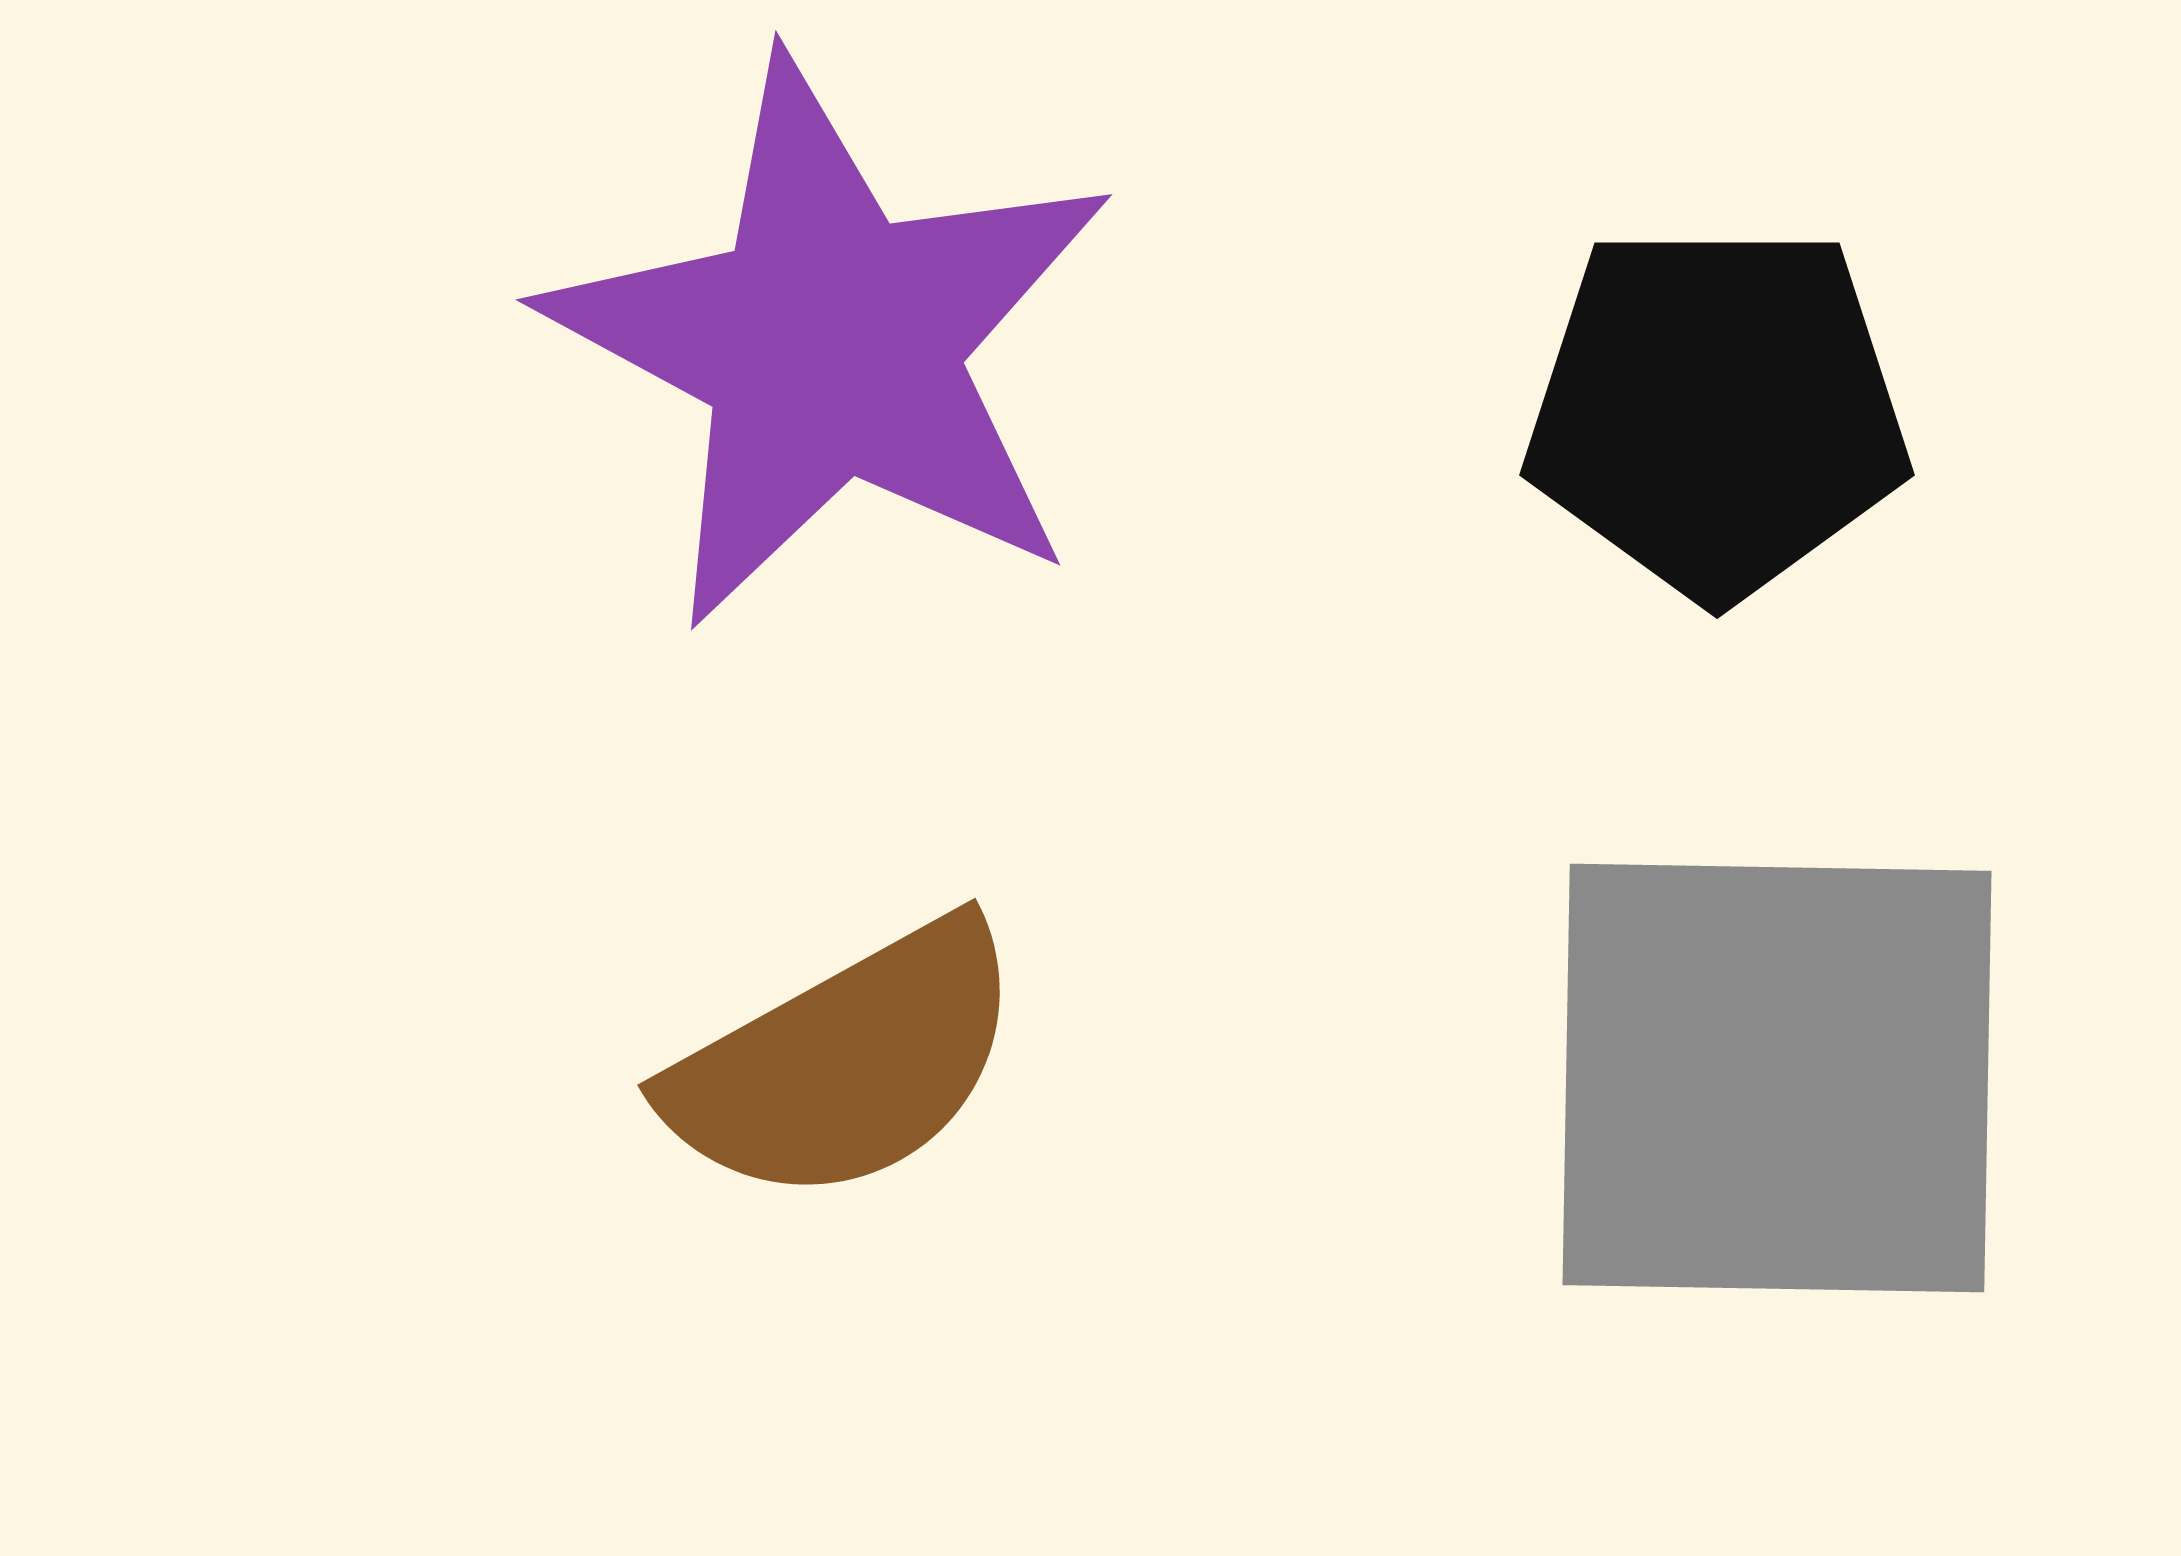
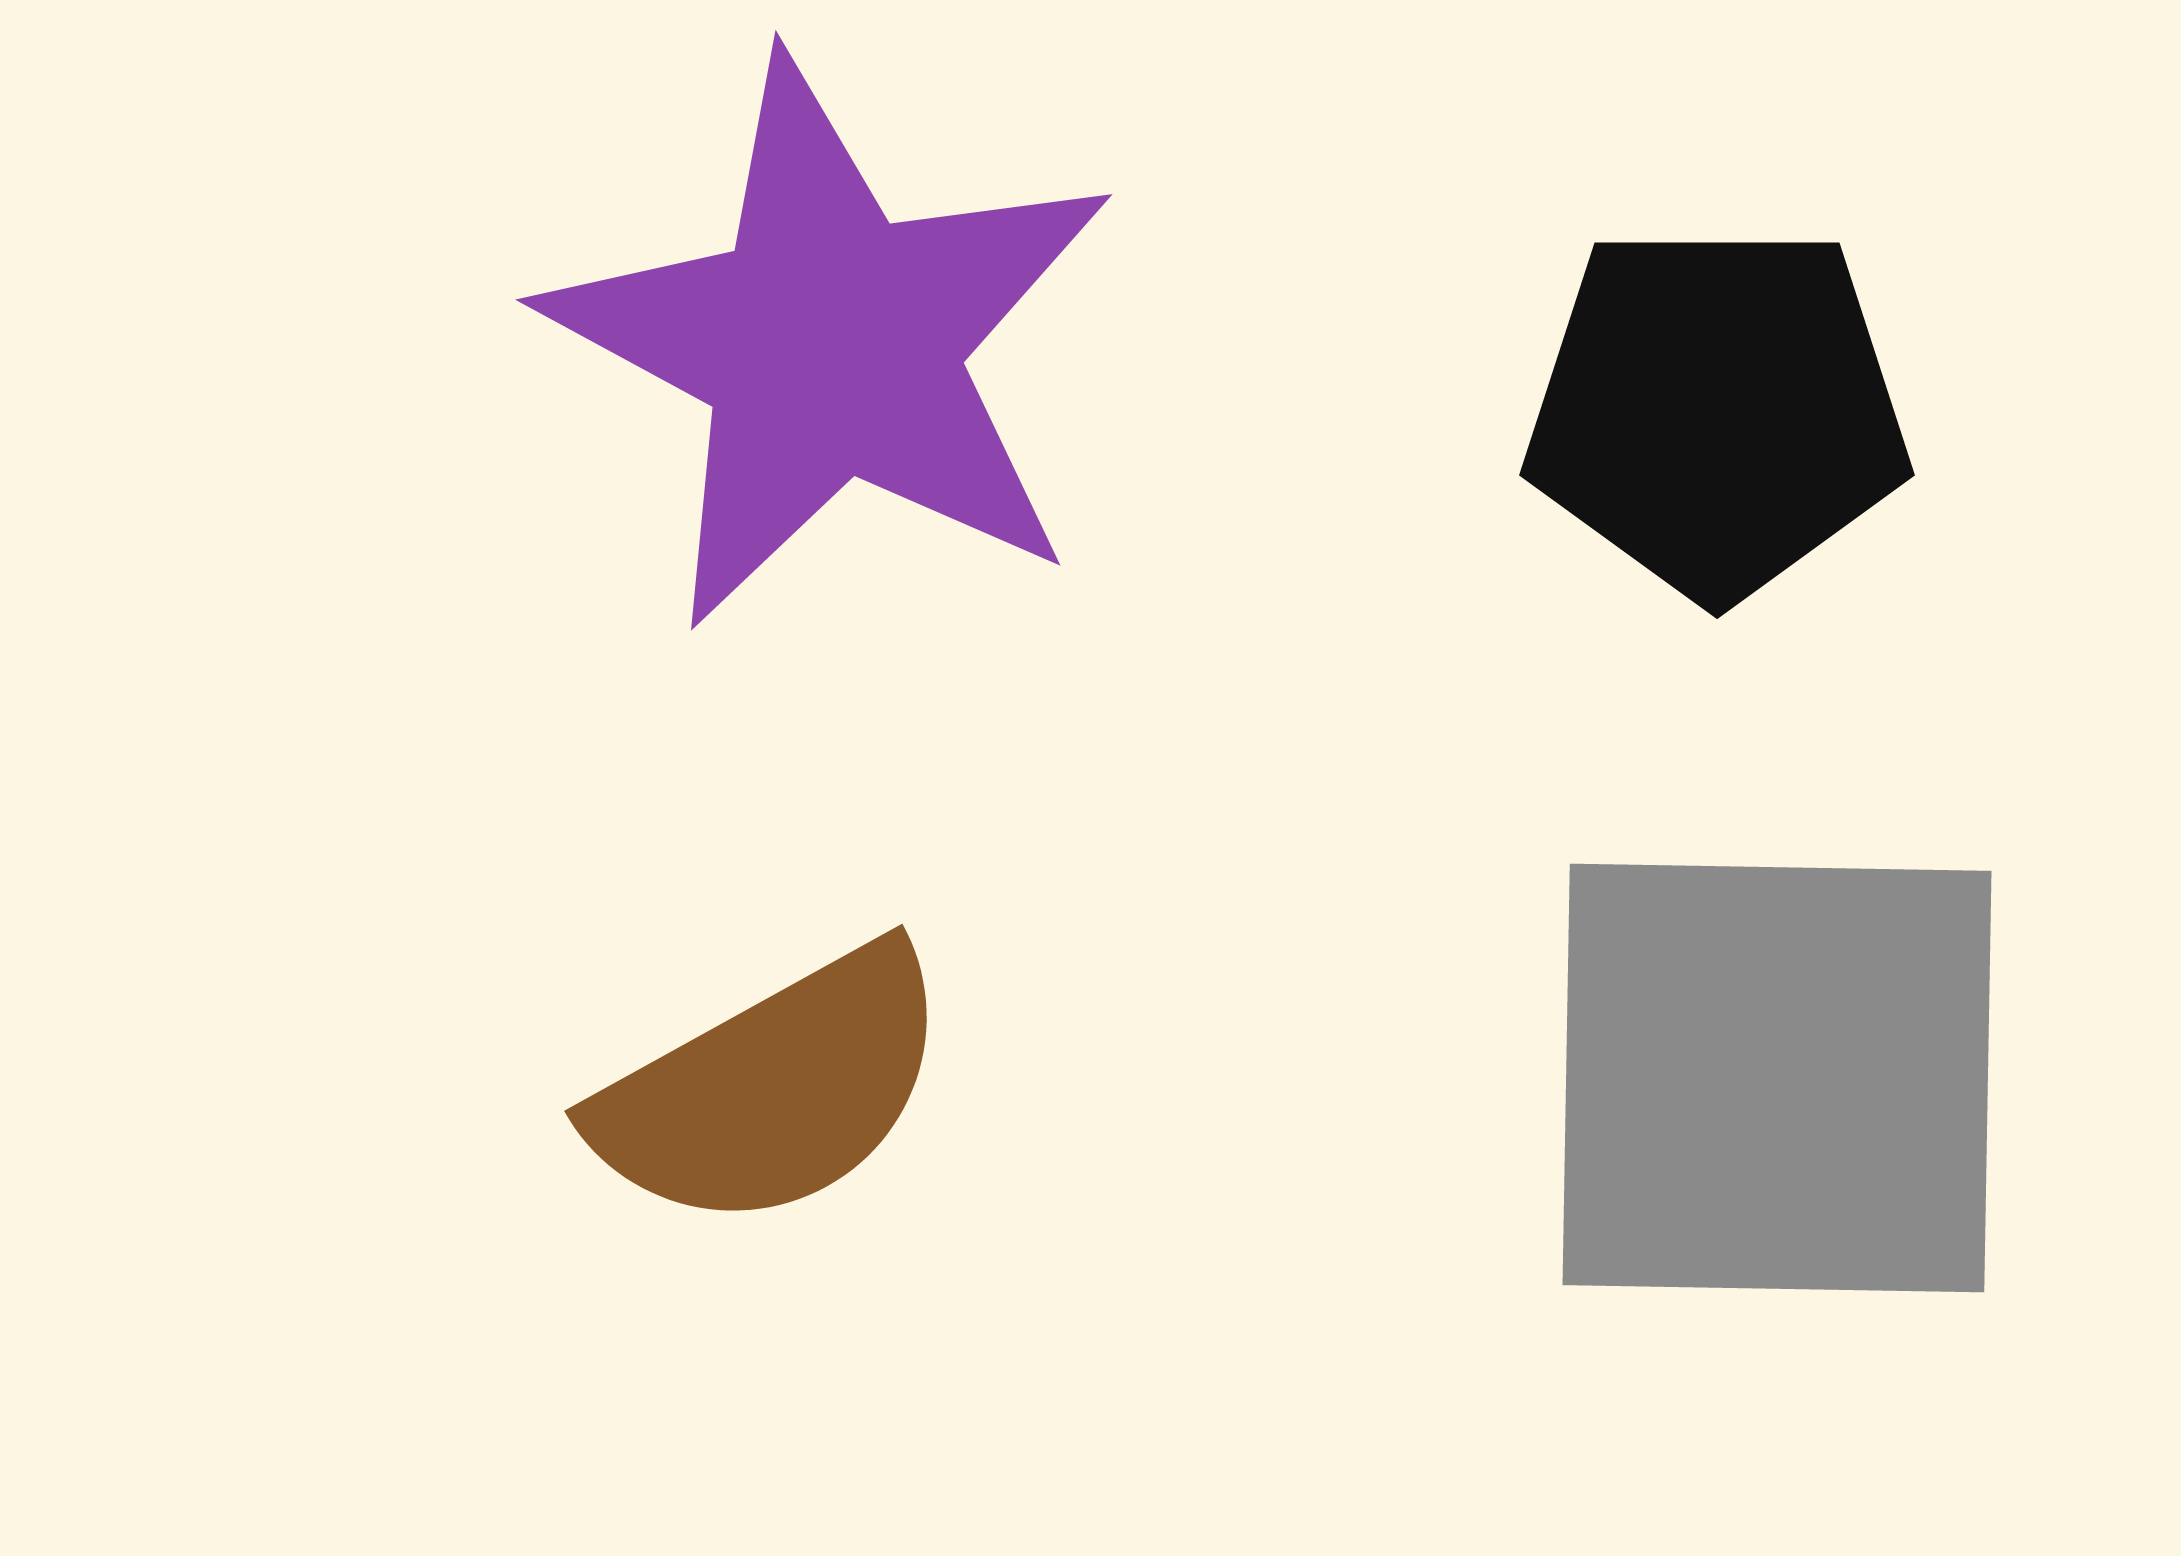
brown semicircle: moved 73 px left, 26 px down
